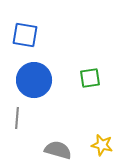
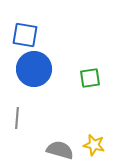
blue circle: moved 11 px up
yellow star: moved 8 px left
gray semicircle: moved 2 px right
